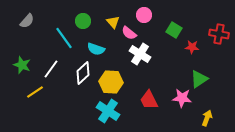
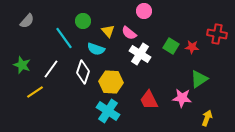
pink circle: moved 4 px up
yellow triangle: moved 5 px left, 9 px down
green square: moved 3 px left, 16 px down
red cross: moved 2 px left
white diamond: moved 1 px up; rotated 30 degrees counterclockwise
